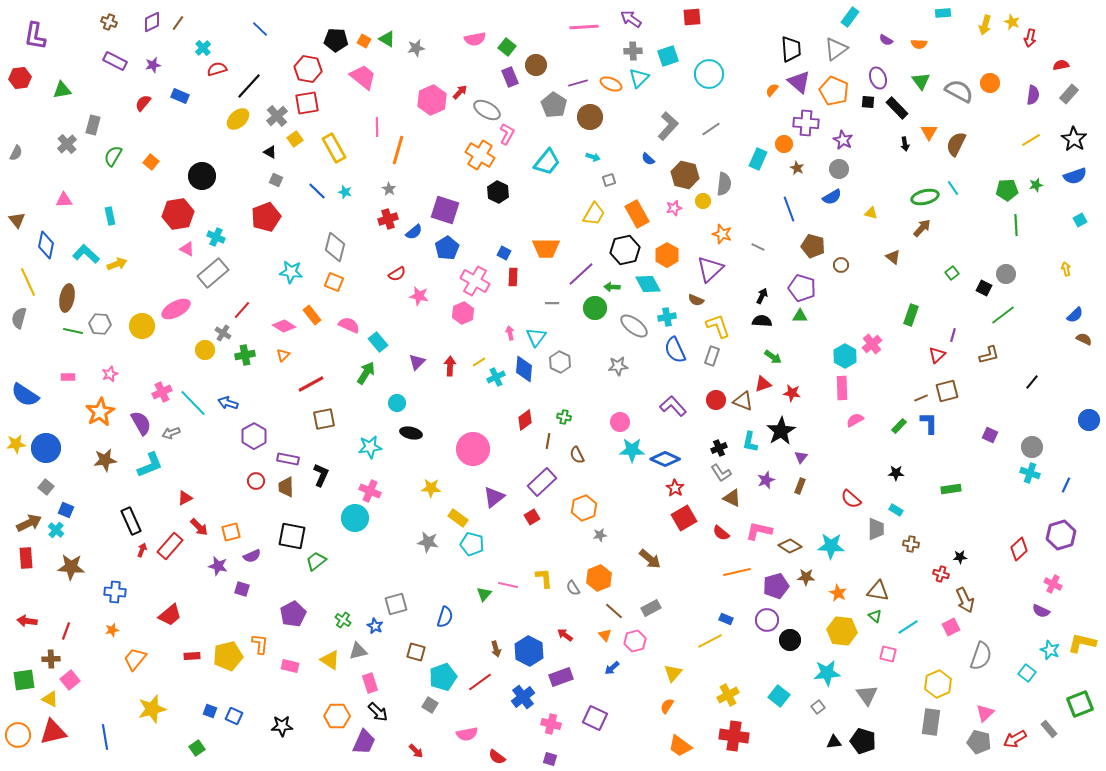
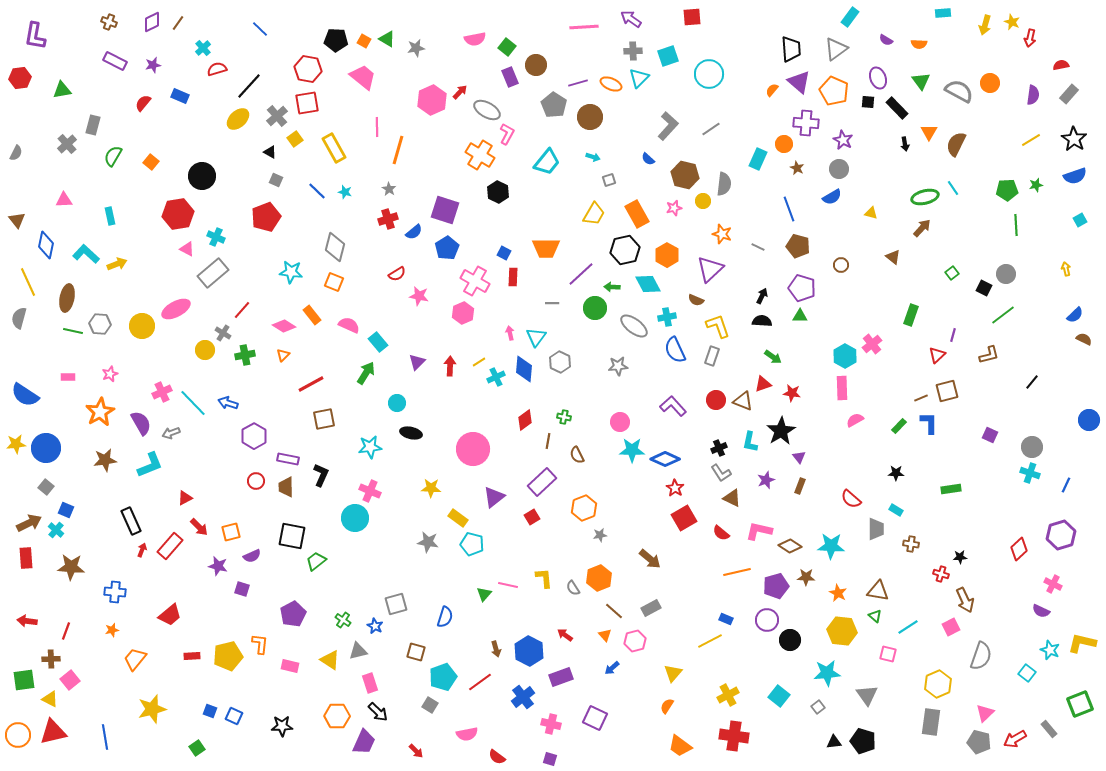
brown pentagon at (813, 246): moved 15 px left
purple triangle at (801, 457): moved 2 px left; rotated 16 degrees counterclockwise
